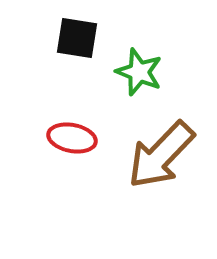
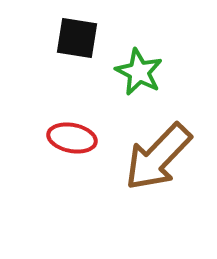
green star: rotated 6 degrees clockwise
brown arrow: moved 3 px left, 2 px down
